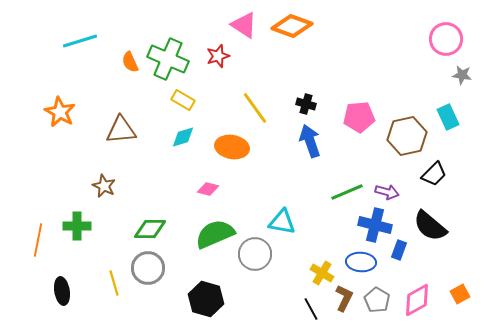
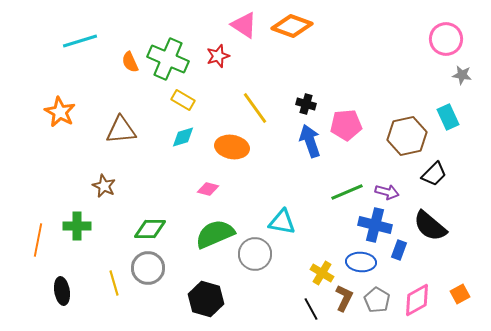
pink pentagon at (359, 117): moved 13 px left, 8 px down
